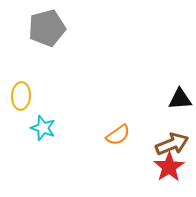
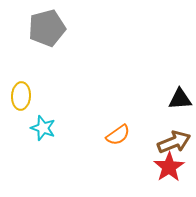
brown arrow: moved 2 px right, 2 px up
